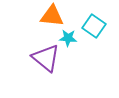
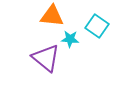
cyan square: moved 3 px right
cyan star: moved 2 px right, 1 px down
